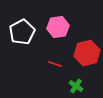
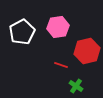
red hexagon: moved 2 px up
red line: moved 6 px right, 1 px down
